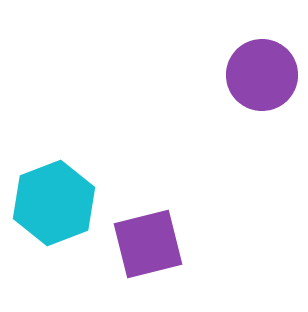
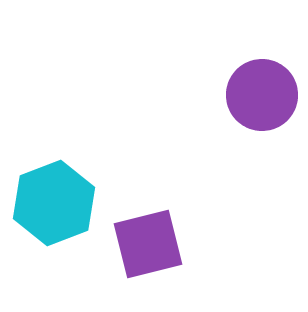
purple circle: moved 20 px down
